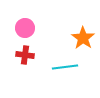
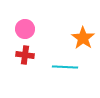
pink circle: moved 1 px down
cyan line: rotated 10 degrees clockwise
